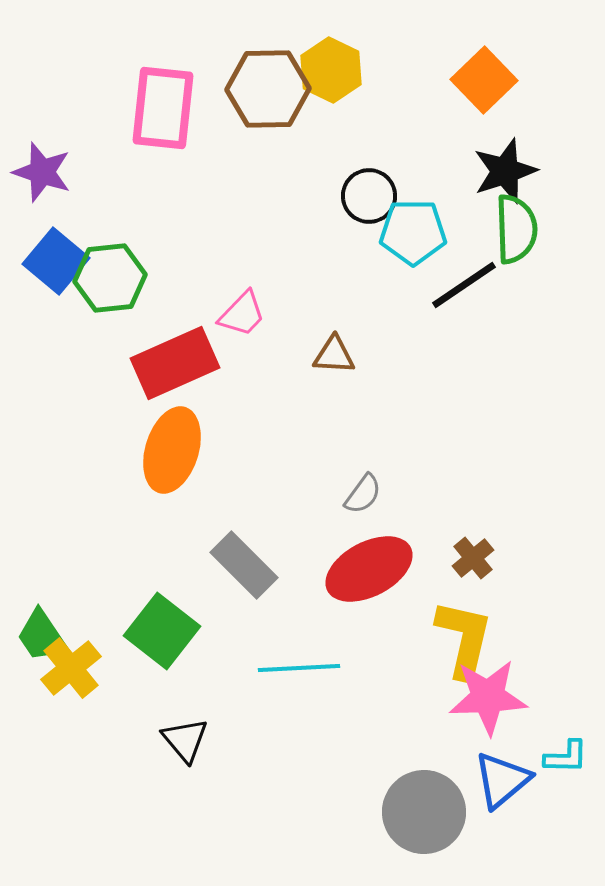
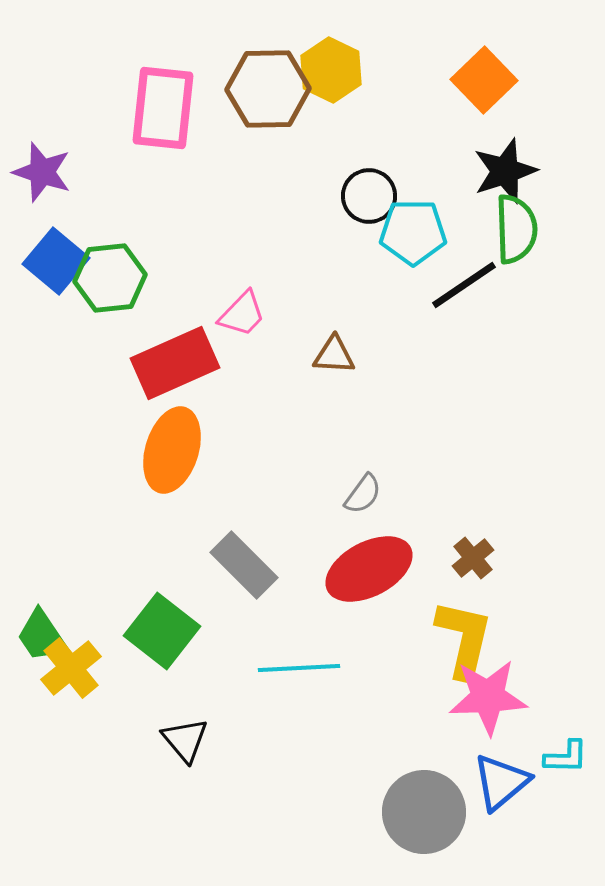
blue triangle: moved 1 px left, 2 px down
